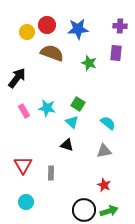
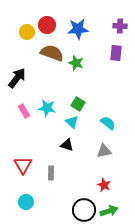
green star: moved 13 px left
